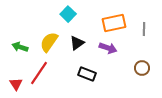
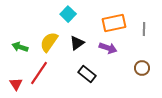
black rectangle: rotated 18 degrees clockwise
